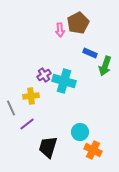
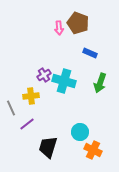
brown pentagon: rotated 25 degrees counterclockwise
pink arrow: moved 1 px left, 2 px up
green arrow: moved 5 px left, 17 px down
